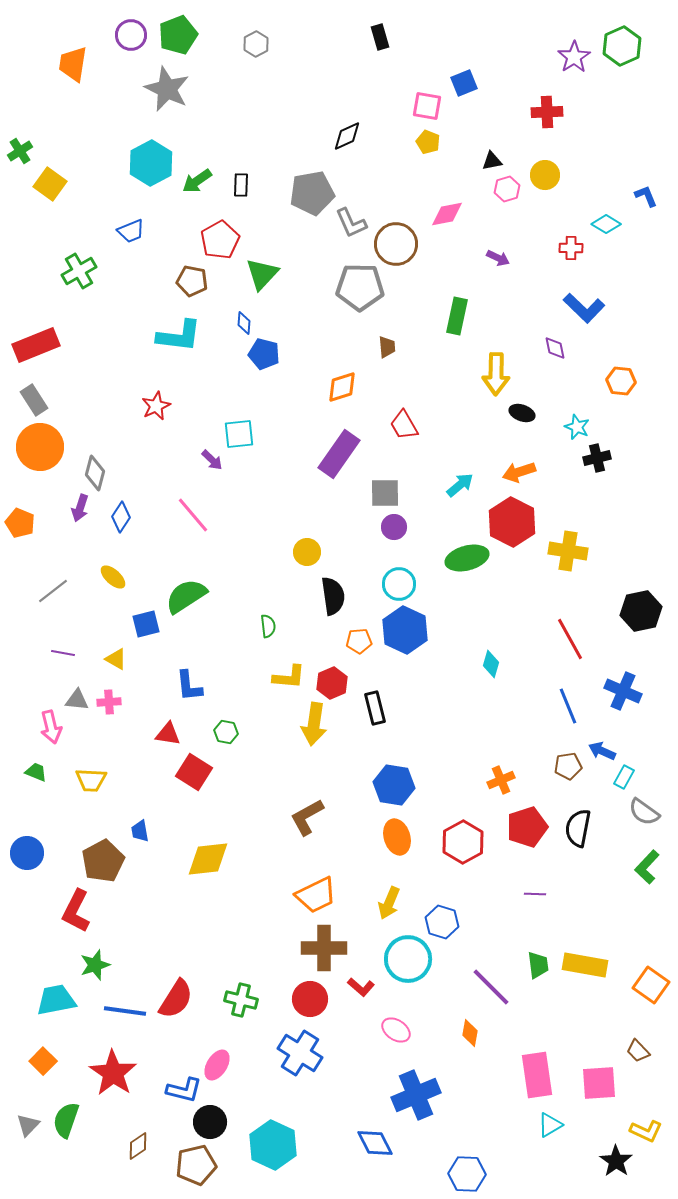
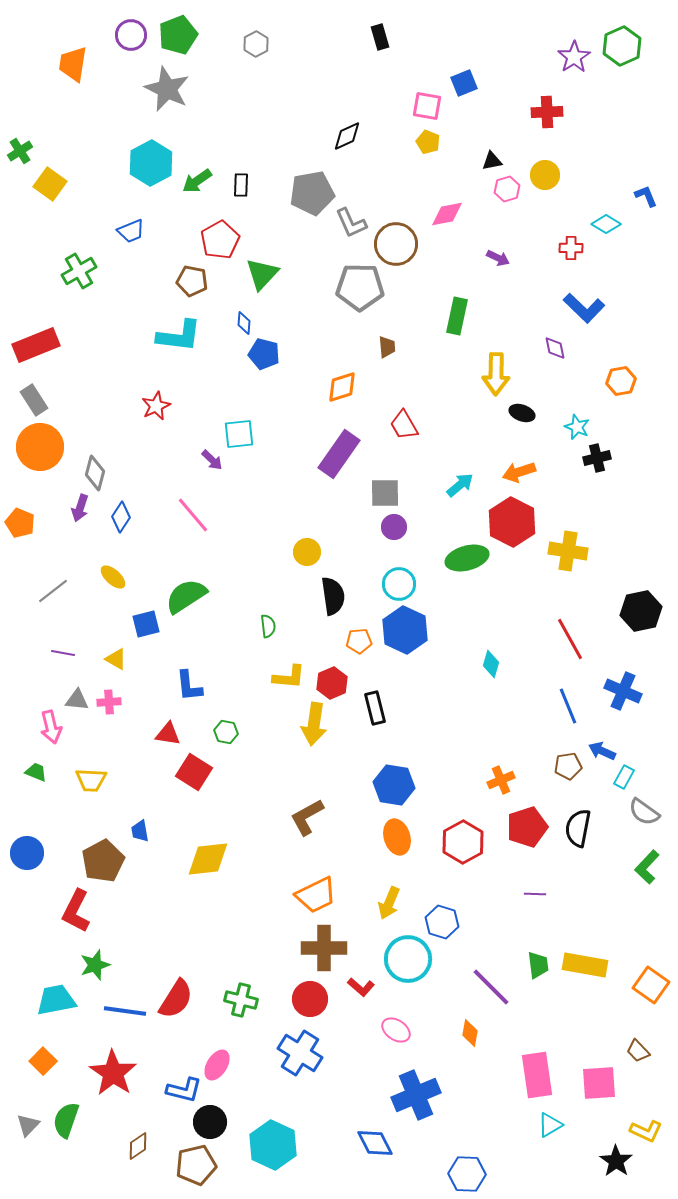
orange hexagon at (621, 381): rotated 16 degrees counterclockwise
